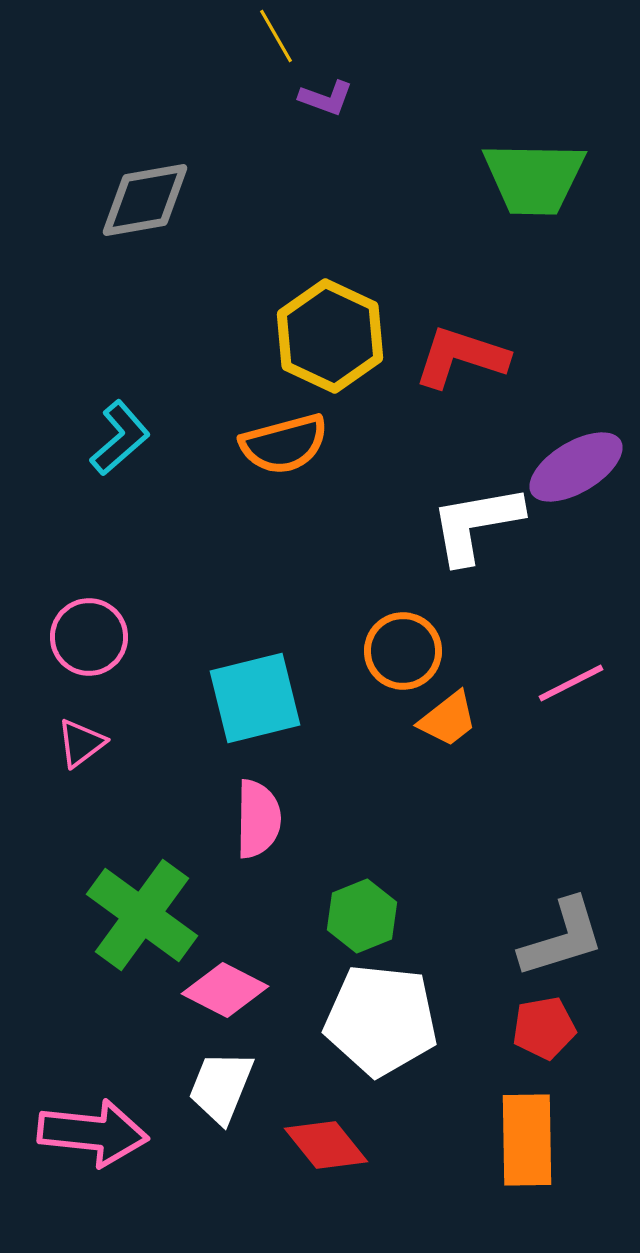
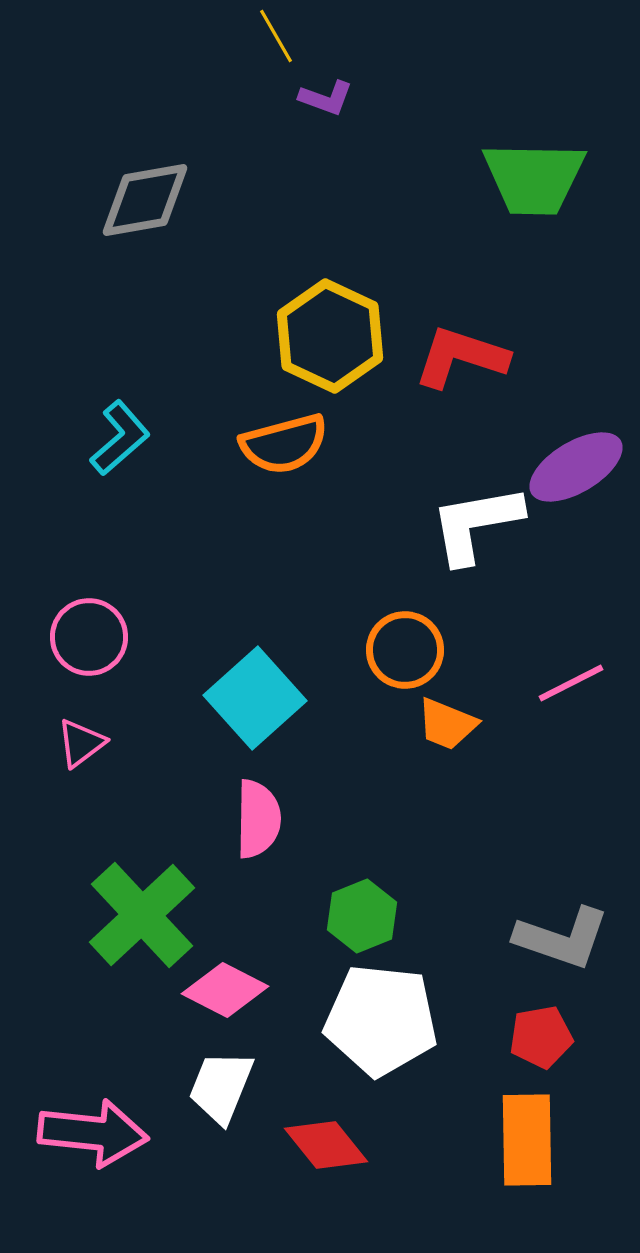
orange circle: moved 2 px right, 1 px up
cyan square: rotated 28 degrees counterclockwise
orange trapezoid: moved 1 px left, 5 px down; rotated 60 degrees clockwise
green cross: rotated 11 degrees clockwise
gray L-shape: rotated 36 degrees clockwise
red pentagon: moved 3 px left, 9 px down
